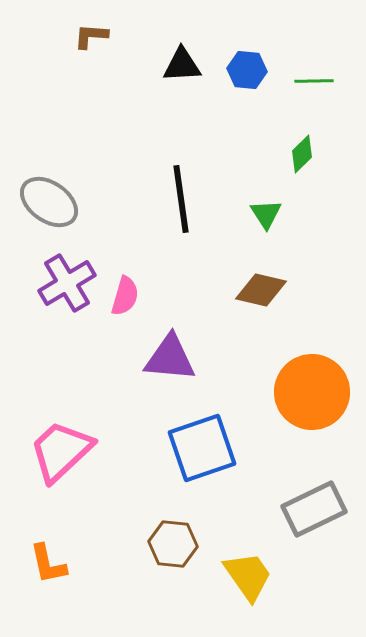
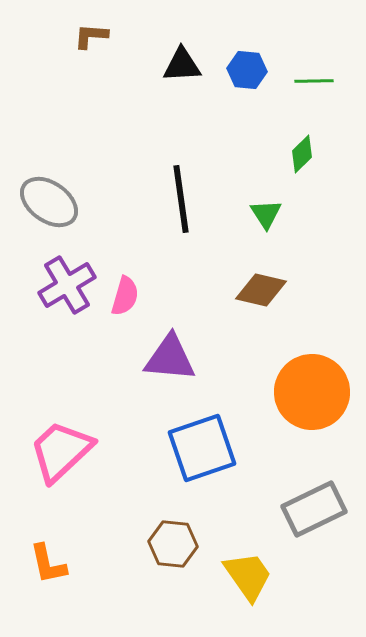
purple cross: moved 2 px down
